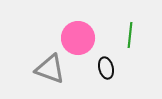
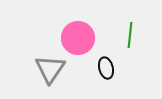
gray triangle: rotated 44 degrees clockwise
